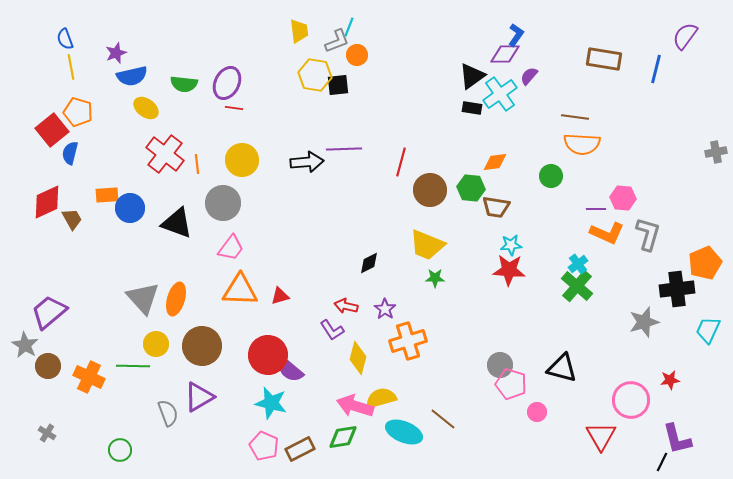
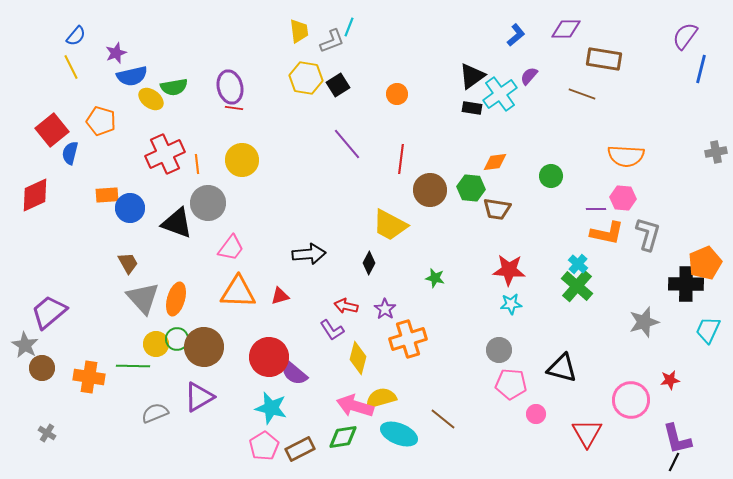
blue L-shape at (516, 35): rotated 15 degrees clockwise
blue semicircle at (65, 39): moved 11 px right, 3 px up; rotated 120 degrees counterclockwise
gray L-shape at (337, 41): moved 5 px left
purple diamond at (505, 54): moved 61 px right, 25 px up
orange circle at (357, 55): moved 40 px right, 39 px down
yellow line at (71, 67): rotated 15 degrees counterclockwise
blue line at (656, 69): moved 45 px right
yellow hexagon at (315, 75): moved 9 px left, 3 px down
purple ellipse at (227, 83): moved 3 px right, 4 px down; rotated 40 degrees counterclockwise
green semicircle at (184, 84): moved 10 px left, 3 px down; rotated 16 degrees counterclockwise
black square at (338, 85): rotated 25 degrees counterclockwise
yellow ellipse at (146, 108): moved 5 px right, 9 px up
orange pentagon at (78, 112): moved 23 px right, 9 px down
brown line at (575, 117): moved 7 px right, 23 px up; rotated 12 degrees clockwise
orange semicircle at (582, 144): moved 44 px right, 12 px down
purple line at (344, 149): moved 3 px right, 5 px up; rotated 52 degrees clockwise
red cross at (165, 154): rotated 27 degrees clockwise
black arrow at (307, 162): moved 2 px right, 92 px down
red line at (401, 162): moved 3 px up; rotated 8 degrees counterclockwise
red diamond at (47, 202): moved 12 px left, 7 px up
gray circle at (223, 203): moved 15 px left
brown trapezoid at (496, 207): moved 1 px right, 2 px down
brown trapezoid at (72, 219): moved 56 px right, 44 px down
orange L-shape at (607, 233): rotated 12 degrees counterclockwise
yellow trapezoid at (427, 245): moved 37 px left, 20 px up; rotated 6 degrees clockwise
cyan star at (511, 245): moved 59 px down
black diamond at (369, 263): rotated 35 degrees counterclockwise
cyan cross at (578, 264): rotated 12 degrees counterclockwise
green star at (435, 278): rotated 12 degrees clockwise
black cross at (677, 289): moved 9 px right, 5 px up; rotated 8 degrees clockwise
orange triangle at (240, 290): moved 2 px left, 2 px down
orange cross at (408, 341): moved 2 px up
brown circle at (202, 346): moved 2 px right, 1 px down
red circle at (268, 355): moved 1 px right, 2 px down
gray circle at (500, 365): moved 1 px left, 15 px up
brown circle at (48, 366): moved 6 px left, 2 px down
purple semicircle at (290, 370): moved 4 px right, 3 px down
orange cross at (89, 377): rotated 16 degrees counterclockwise
pink pentagon at (511, 384): rotated 12 degrees counterclockwise
cyan star at (271, 403): moved 5 px down
pink circle at (537, 412): moved 1 px left, 2 px down
gray semicircle at (168, 413): moved 13 px left; rotated 92 degrees counterclockwise
cyan ellipse at (404, 432): moved 5 px left, 2 px down
red triangle at (601, 436): moved 14 px left, 3 px up
pink pentagon at (264, 446): rotated 16 degrees clockwise
green circle at (120, 450): moved 57 px right, 111 px up
black line at (662, 462): moved 12 px right
